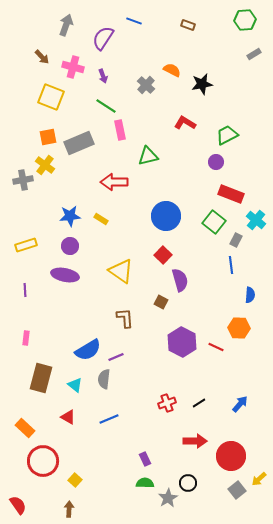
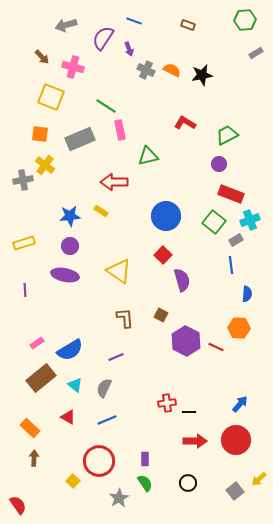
gray arrow at (66, 25): rotated 125 degrees counterclockwise
gray rectangle at (254, 54): moved 2 px right, 1 px up
purple arrow at (103, 76): moved 26 px right, 27 px up
black star at (202, 84): moved 9 px up
gray cross at (146, 85): moved 15 px up; rotated 18 degrees counterclockwise
orange square at (48, 137): moved 8 px left, 3 px up; rotated 18 degrees clockwise
gray rectangle at (79, 143): moved 1 px right, 4 px up
purple circle at (216, 162): moved 3 px right, 2 px down
yellow rectangle at (101, 219): moved 8 px up
cyan cross at (256, 220): moved 6 px left; rotated 30 degrees clockwise
gray rectangle at (236, 240): rotated 32 degrees clockwise
yellow rectangle at (26, 245): moved 2 px left, 2 px up
yellow triangle at (121, 271): moved 2 px left
purple semicircle at (180, 280): moved 2 px right
blue semicircle at (250, 295): moved 3 px left, 1 px up
brown square at (161, 302): moved 13 px down
pink rectangle at (26, 338): moved 11 px right, 5 px down; rotated 48 degrees clockwise
purple hexagon at (182, 342): moved 4 px right, 1 px up
blue semicircle at (88, 350): moved 18 px left
brown rectangle at (41, 378): rotated 36 degrees clockwise
gray semicircle at (104, 379): moved 9 px down; rotated 18 degrees clockwise
red cross at (167, 403): rotated 12 degrees clockwise
black line at (199, 403): moved 10 px left, 9 px down; rotated 32 degrees clockwise
blue line at (109, 419): moved 2 px left, 1 px down
orange rectangle at (25, 428): moved 5 px right
red circle at (231, 456): moved 5 px right, 16 px up
purple rectangle at (145, 459): rotated 24 degrees clockwise
red circle at (43, 461): moved 56 px right
yellow square at (75, 480): moved 2 px left, 1 px down
green semicircle at (145, 483): rotated 54 degrees clockwise
gray square at (237, 490): moved 2 px left, 1 px down
gray star at (168, 498): moved 49 px left
brown arrow at (69, 509): moved 35 px left, 51 px up
